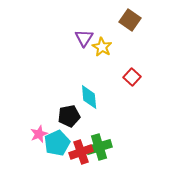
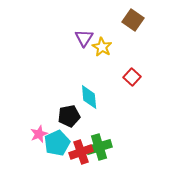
brown square: moved 3 px right
